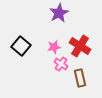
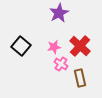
red cross: rotated 10 degrees clockwise
